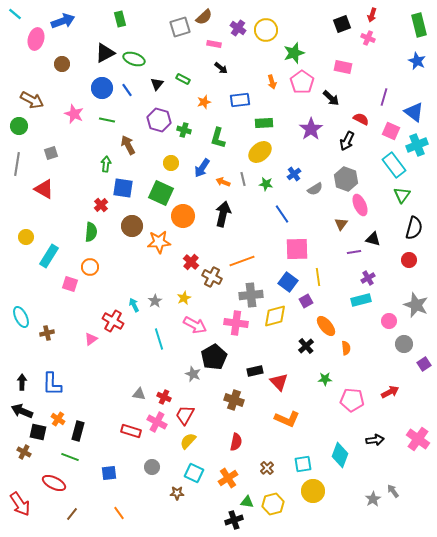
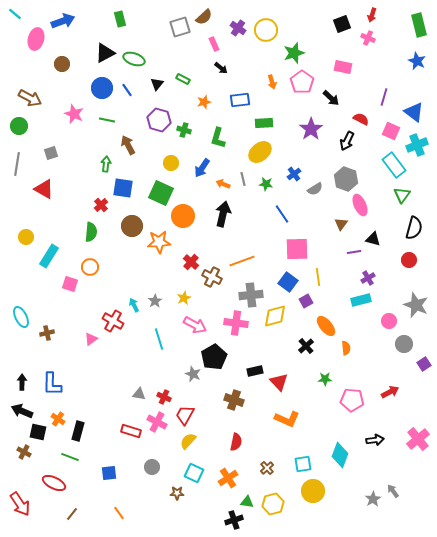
pink rectangle at (214, 44): rotated 56 degrees clockwise
brown arrow at (32, 100): moved 2 px left, 2 px up
orange arrow at (223, 182): moved 2 px down
pink cross at (418, 439): rotated 15 degrees clockwise
